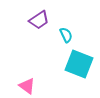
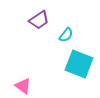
cyan semicircle: rotated 63 degrees clockwise
pink triangle: moved 4 px left
